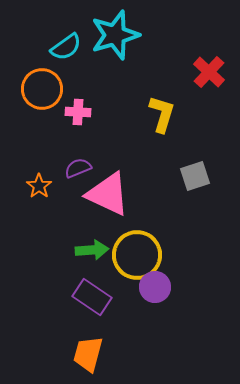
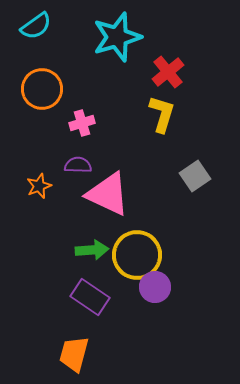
cyan star: moved 2 px right, 2 px down
cyan semicircle: moved 30 px left, 21 px up
red cross: moved 41 px left; rotated 8 degrees clockwise
pink cross: moved 4 px right, 11 px down; rotated 20 degrees counterclockwise
purple semicircle: moved 3 px up; rotated 24 degrees clockwise
gray square: rotated 16 degrees counterclockwise
orange star: rotated 15 degrees clockwise
purple rectangle: moved 2 px left
orange trapezoid: moved 14 px left
